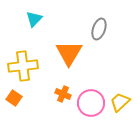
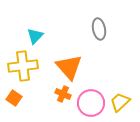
cyan triangle: moved 1 px right, 17 px down
gray ellipse: rotated 30 degrees counterclockwise
orange triangle: moved 14 px down; rotated 12 degrees counterclockwise
